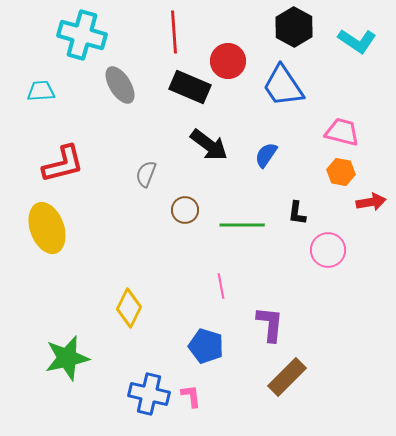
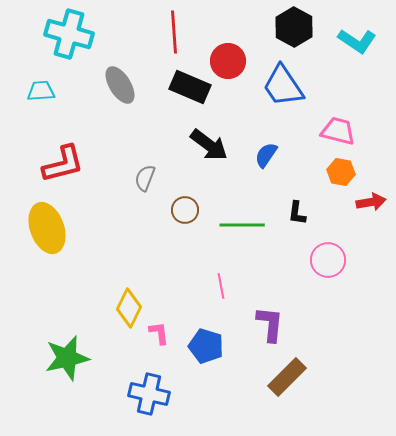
cyan cross: moved 13 px left, 1 px up
pink trapezoid: moved 4 px left, 1 px up
gray semicircle: moved 1 px left, 4 px down
pink circle: moved 10 px down
pink L-shape: moved 32 px left, 63 px up
